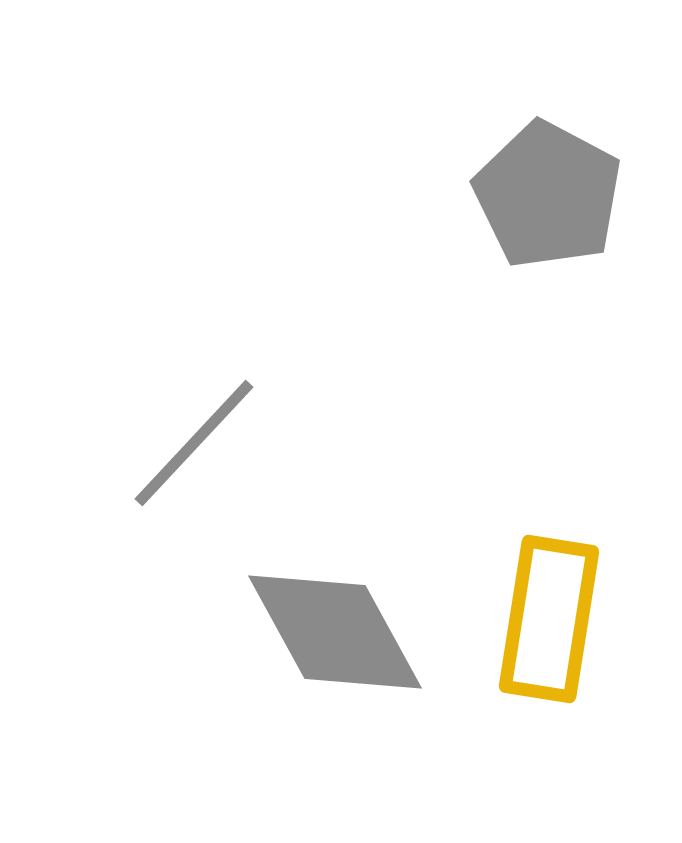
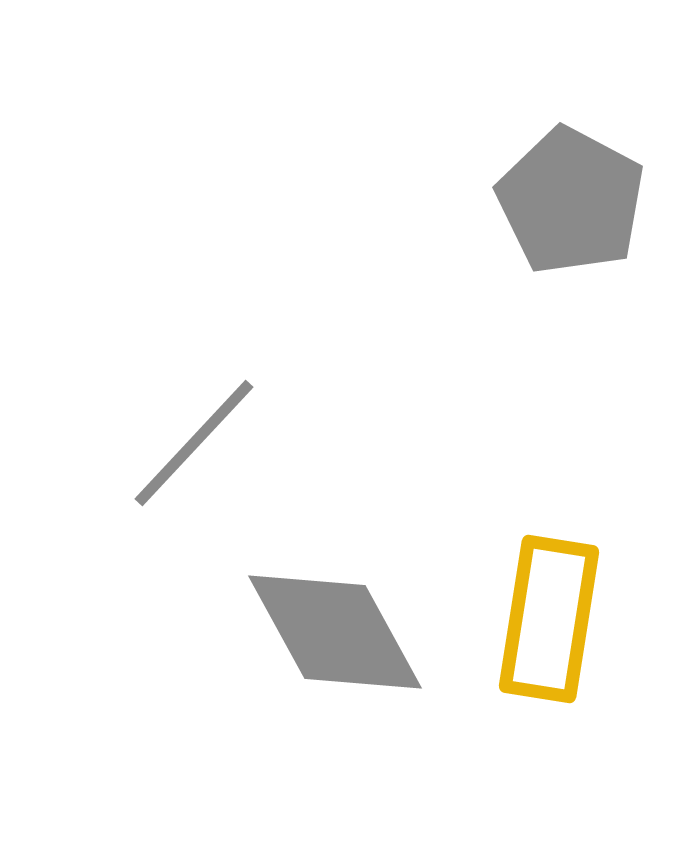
gray pentagon: moved 23 px right, 6 px down
